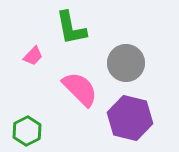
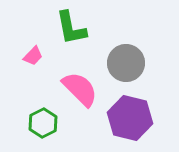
green hexagon: moved 16 px right, 8 px up
